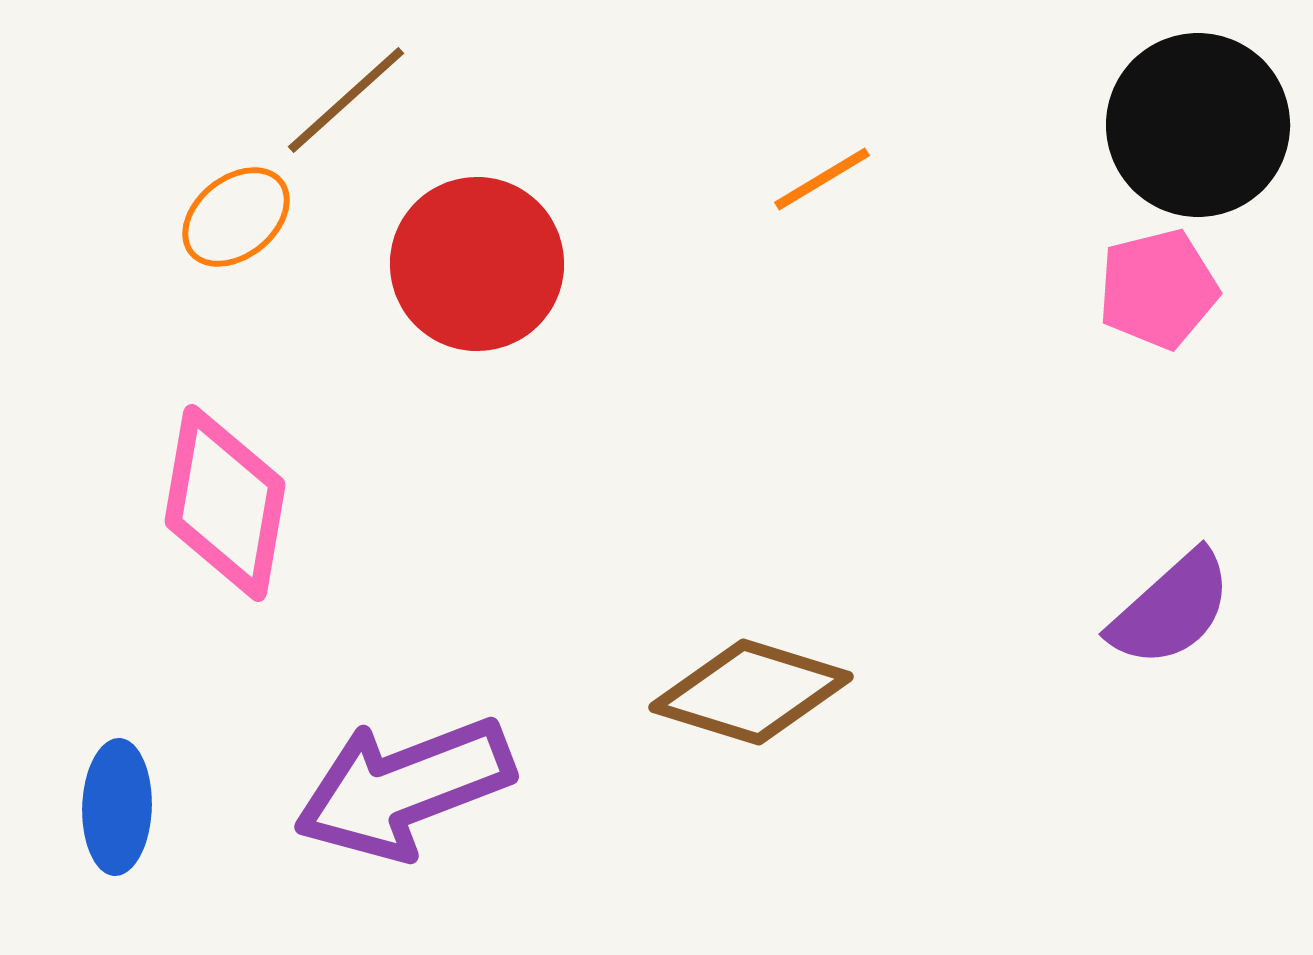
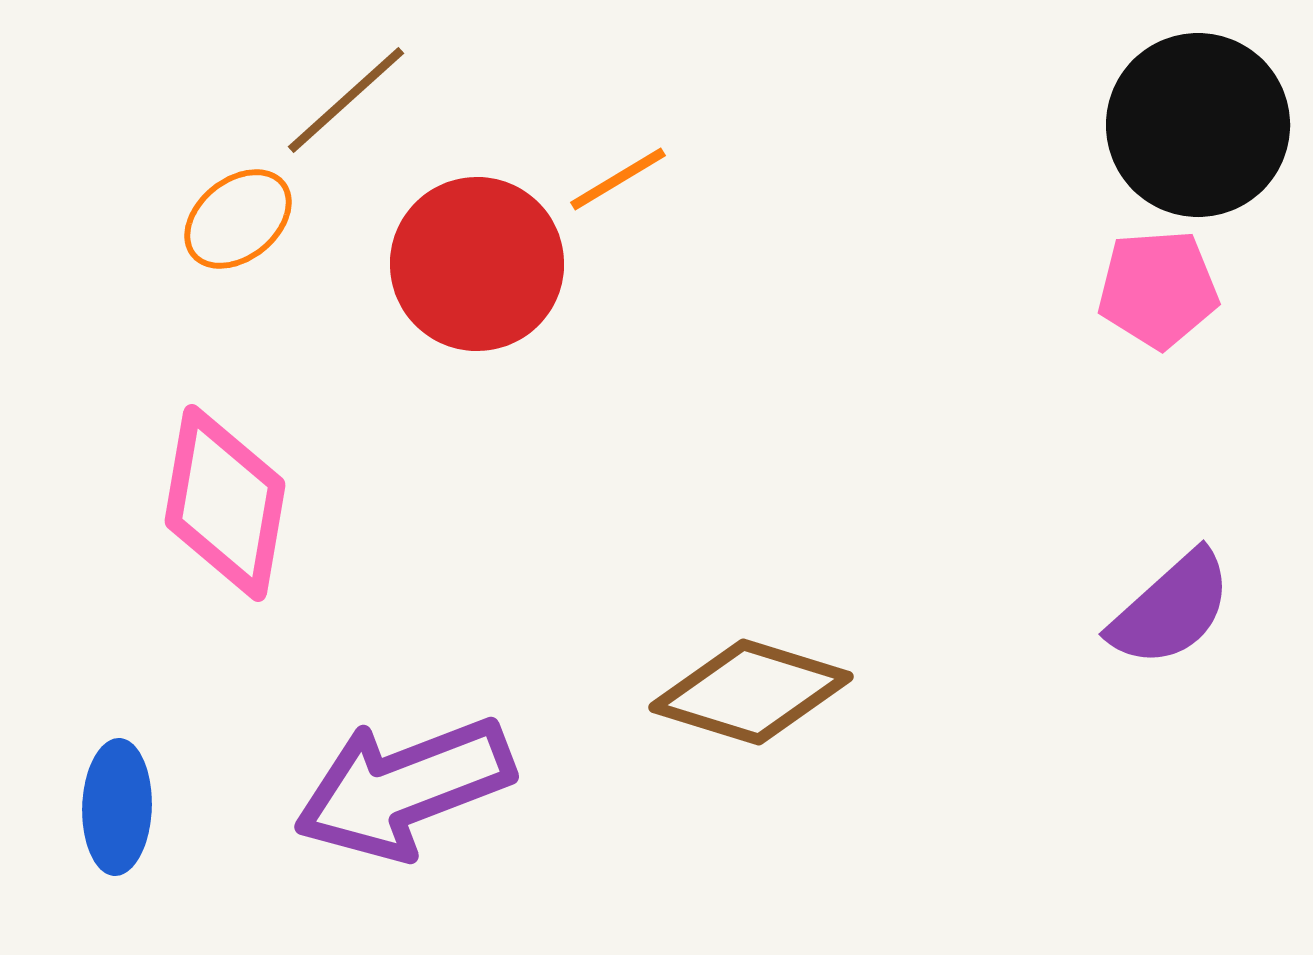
orange line: moved 204 px left
orange ellipse: moved 2 px right, 2 px down
pink pentagon: rotated 10 degrees clockwise
